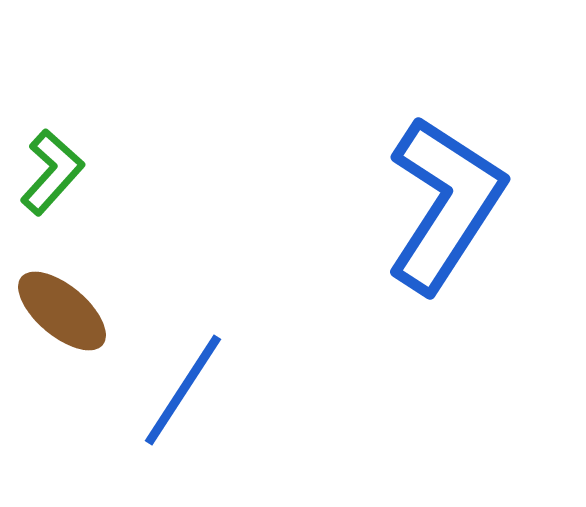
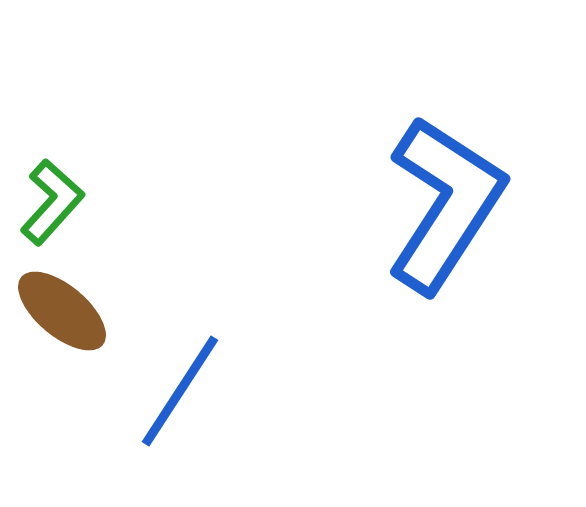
green L-shape: moved 30 px down
blue line: moved 3 px left, 1 px down
